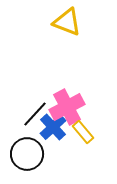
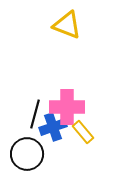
yellow triangle: moved 3 px down
pink cross: rotated 28 degrees clockwise
black line: rotated 28 degrees counterclockwise
blue cross: rotated 24 degrees clockwise
